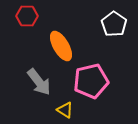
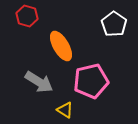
red hexagon: rotated 15 degrees clockwise
gray arrow: rotated 20 degrees counterclockwise
